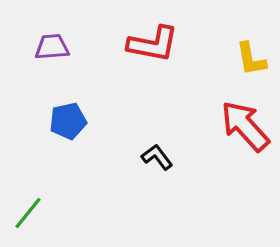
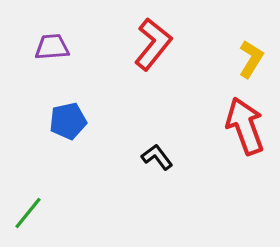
red L-shape: rotated 62 degrees counterclockwise
yellow L-shape: rotated 138 degrees counterclockwise
red arrow: rotated 22 degrees clockwise
